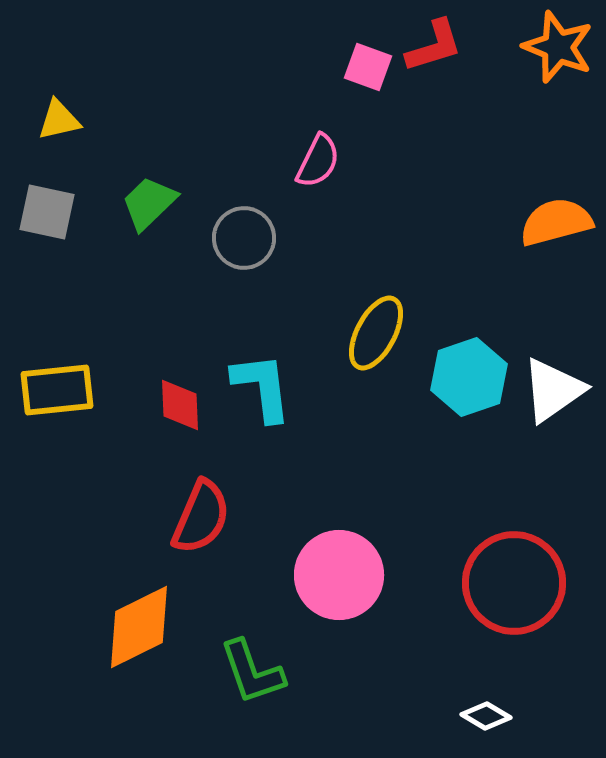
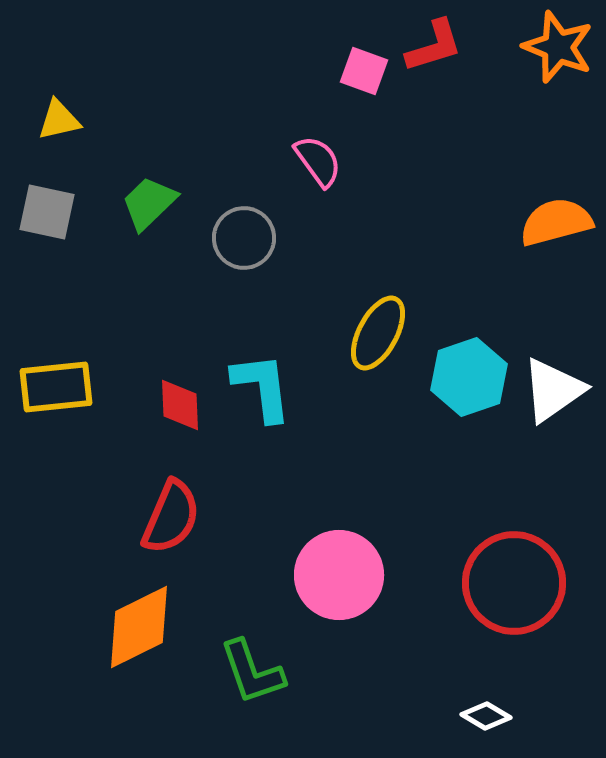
pink square: moved 4 px left, 4 px down
pink semicircle: rotated 62 degrees counterclockwise
yellow ellipse: moved 2 px right
yellow rectangle: moved 1 px left, 3 px up
red semicircle: moved 30 px left
